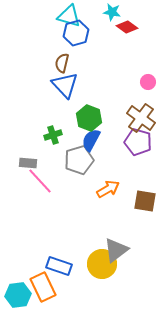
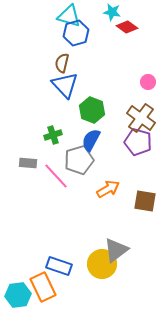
green hexagon: moved 3 px right, 8 px up
pink line: moved 16 px right, 5 px up
